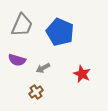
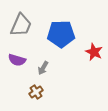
gray trapezoid: moved 1 px left
blue pentagon: moved 1 px right, 2 px down; rotated 24 degrees counterclockwise
gray arrow: rotated 32 degrees counterclockwise
red star: moved 12 px right, 22 px up
